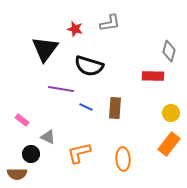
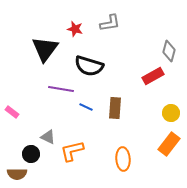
red rectangle: rotated 30 degrees counterclockwise
pink rectangle: moved 10 px left, 8 px up
orange L-shape: moved 7 px left, 2 px up
